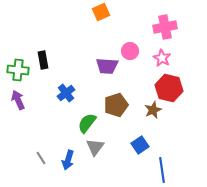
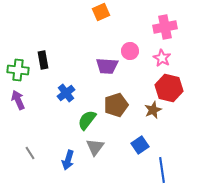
green semicircle: moved 3 px up
gray line: moved 11 px left, 5 px up
